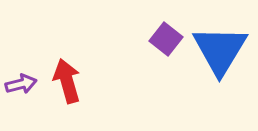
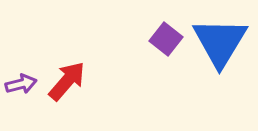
blue triangle: moved 8 px up
red arrow: rotated 57 degrees clockwise
